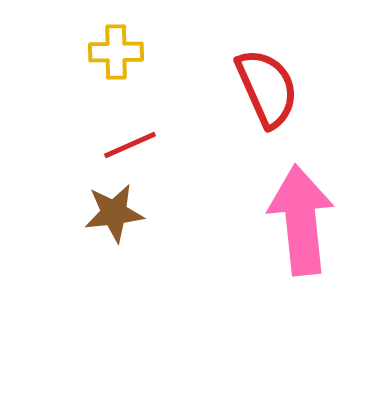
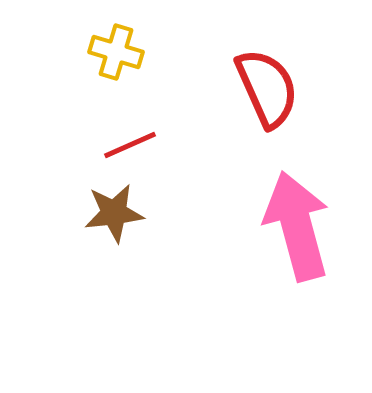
yellow cross: rotated 18 degrees clockwise
pink arrow: moved 4 px left, 6 px down; rotated 9 degrees counterclockwise
